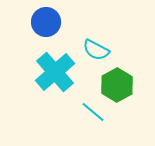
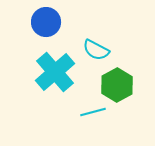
cyan line: rotated 55 degrees counterclockwise
